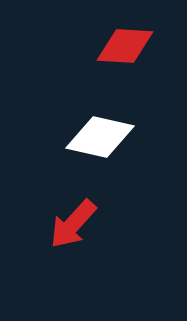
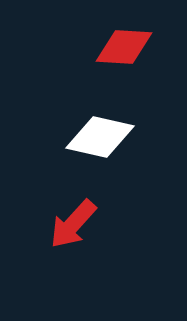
red diamond: moved 1 px left, 1 px down
